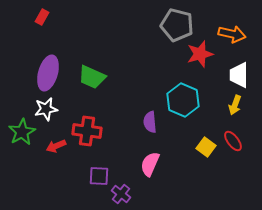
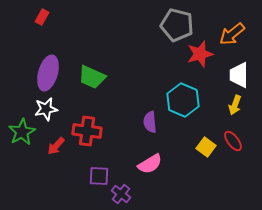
orange arrow: rotated 128 degrees clockwise
red arrow: rotated 24 degrees counterclockwise
pink semicircle: rotated 145 degrees counterclockwise
